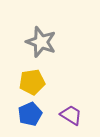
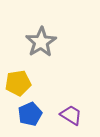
gray star: rotated 20 degrees clockwise
yellow pentagon: moved 14 px left, 1 px down
